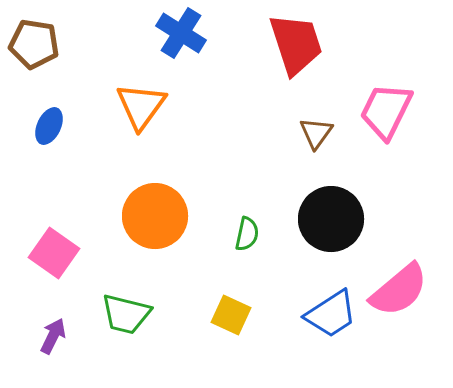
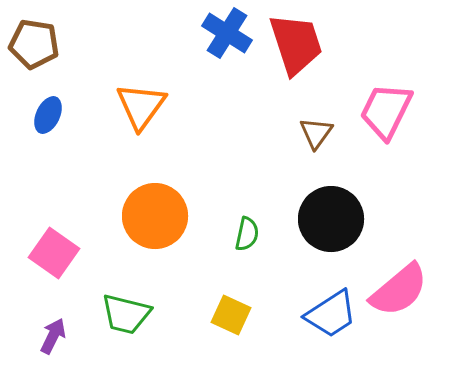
blue cross: moved 46 px right
blue ellipse: moved 1 px left, 11 px up
